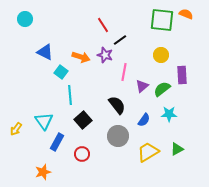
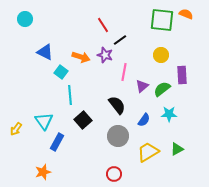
red circle: moved 32 px right, 20 px down
